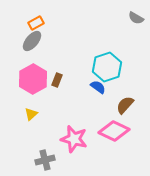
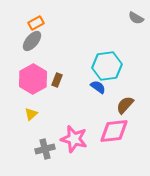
cyan hexagon: moved 1 px up; rotated 12 degrees clockwise
pink diamond: rotated 32 degrees counterclockwise
gray cross: moved 11 px up
